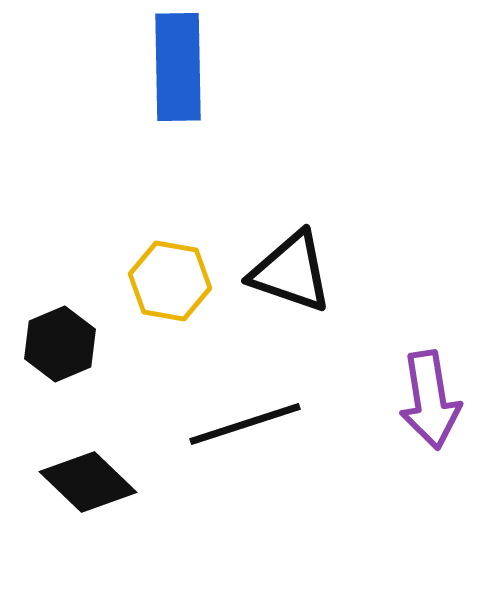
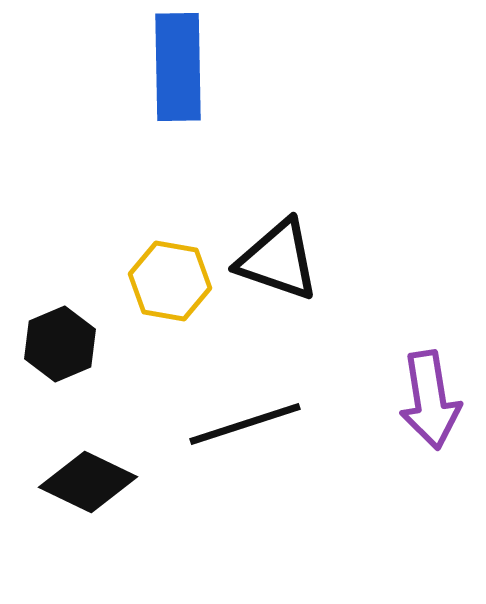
black triangle: moved 13 px left, 12 px up
black diamond: rotated 18 degrees counterclockwise
